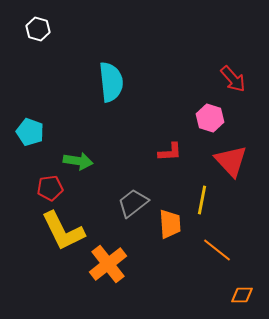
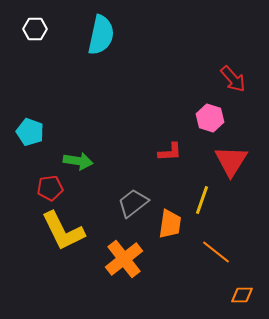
white hexagon: moved 3 px left; rotated 15 degrees counterclockwise
cyan semicircle: moved 10 px left, 47 px up; rotated 18 degrees clockwise
red triangle: rotated 15 degrees clockwise
yellow line: rotated 8 degrees clockwise
orange trapezoid: rotated 12 degrees clockwise
orange line: moved 1 px left, 2 px down
orange cross: moved 16 px right, 5 px up
